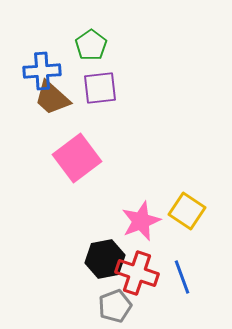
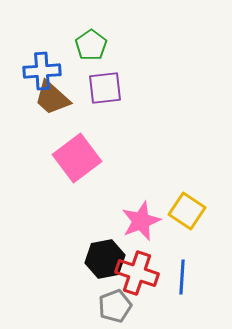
purple square: moved 5 px right
blue line: rotated 24 degrees clockwise
